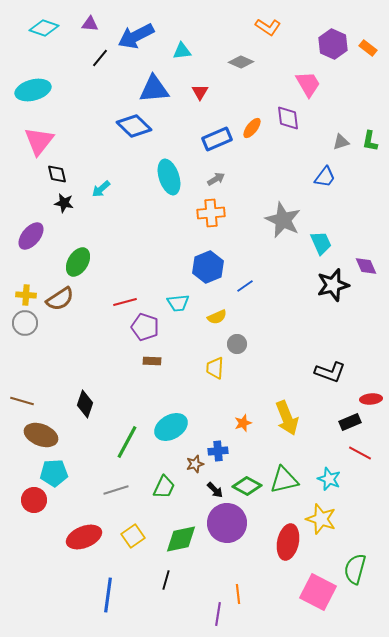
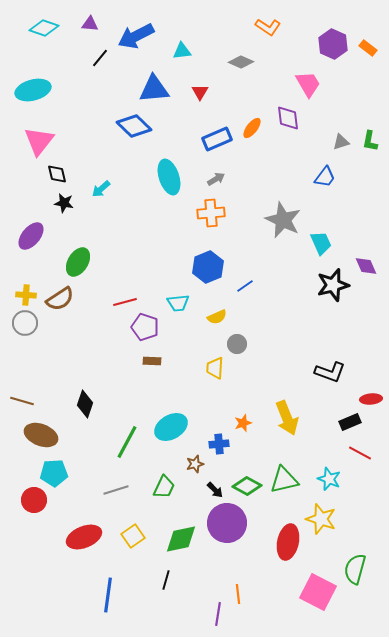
blue cross at (218, 451): moved 1 px right, 7 px up
